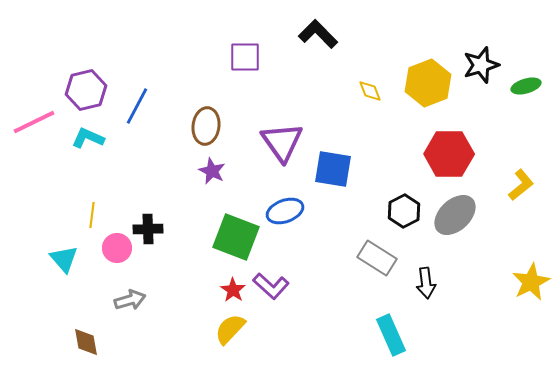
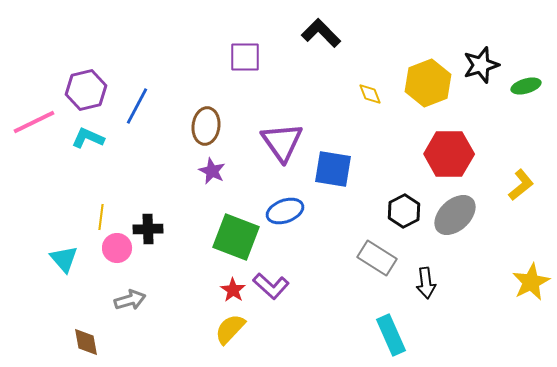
black L-shape: moved 3 px right, 1 px up
yellow diamond: moved 3 px down
yellow line: moved 9 px right, 2 px down
